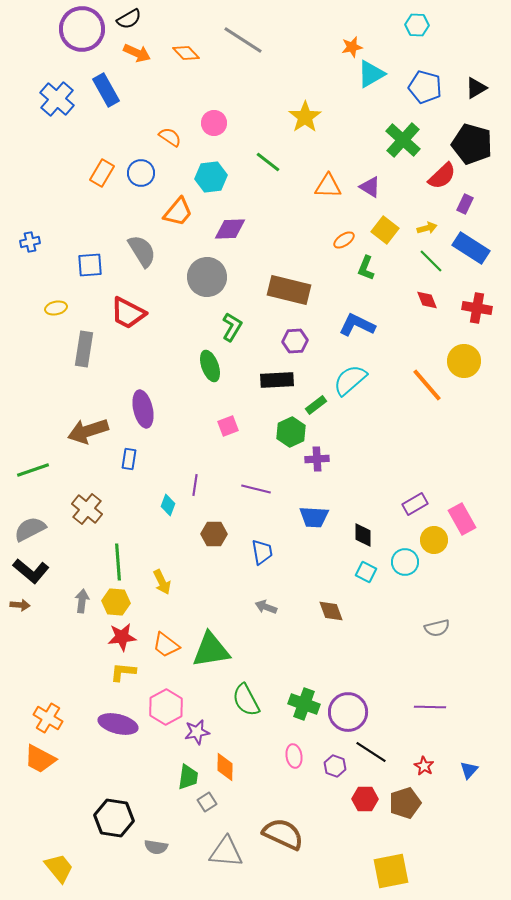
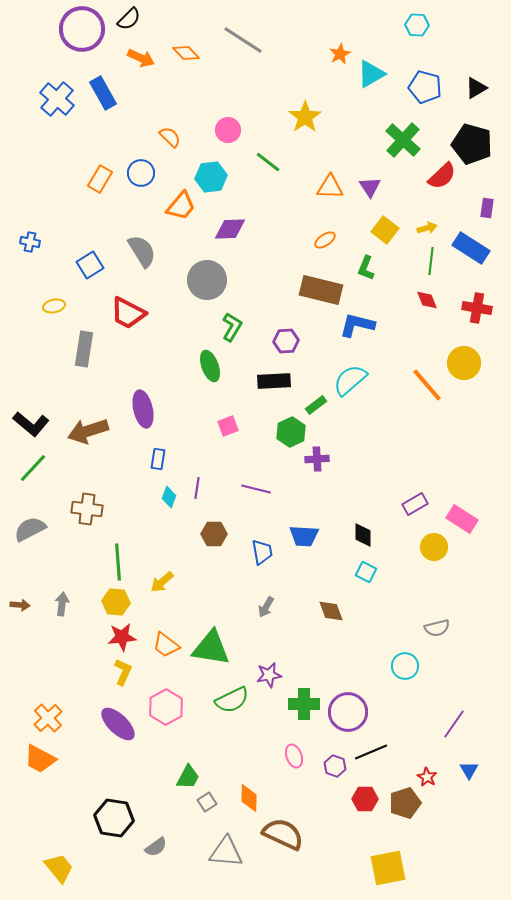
black semicircle at (129, 19): rotated 15 degrees counterclockwise
orange star at (352, 47): moved 12 px left, 7 px down; rotated 15 degrees counterclockwise
orange arrow at (137, 53): moved 4 px right, 5 px down
blue rectangle at (106, 90): moved 3 px left, 3 px down
pink circle at (214, 123): moved 14 px right, 7 px down
orange semicircle at (170, 137): rotated 10 degrees clockwise
orange rectangle at (102, 173): moved 2 px left, 6 px down
orange triangle at (328, 186): moved 2 px right, 1 px down
purple triangle at (370, 187): rotated 25 degrees clockwise
purple rectangle at (465, 204): moved 22 px right, 4 px down; rotated 18 degrees counterclockwise
orange trapezoid at (178, 212): moved 3 px right, 6 px up
orange ellipse at (344, 240): moved 19 px left
blue cross at (30, 242): rotated 24 degrees clockwise
green line at (431, 261): rotated 52 degrees clockwise
blue square at (90, 265): rotated 28 degrees counterclockwise
gray circle at (207, 277): moved 3 px down
brown rectangle at (289, 290): moved 32 px right
yellow ellipse at (56, 308): moved 2 px left, 2 px up
blue L-shape at (357, 325): rotated 12 degrees counterclockwise
purple hexagon at (295, 341): moved 9 px left
yellow circle at (464, 361): moved 2 px down
black rectangle at (277, 380): moved 3 px left, 1 px down
blue rectangle at (129, 459): moved 29 px right
green line at (33, 470): moved 2 px up; rotated 28 degrees counterclockwise
purple line at (195, 485): moved 2 px right, 3 px down
cyan diamond at (168, 505): moved 1 px right, 8 px up
brown cross at (87, 509): rotated 32 degrees counterclockwise
blue trapezoid at (314, 517): moved 10 px left, 19 px down
pink rectangle at (462, 519): rotated 28 degrees counterclockwise
yellow circle at (434, 540): moved 7 px down
cyan circle at (405, 562): moved 104 px down
black L-shape at (31, 571): moved 147 px up
yellow arrow at (162, 582): rotated 75 degrees clockwise
gray arrow at (82, 601): moved 20 px left, 3 px down
gray arrow at (266, 607): rotated 80 degrees counterclockwise
green triangle at (211, 650): moved 2 px up; rotated 18 degrees clockwise
yellow L-shape at (123, 672): rotated 108 degrees clockwise
green semicircle at (246, 700): moved 14 px left; rotated 88 degrees counterclockwise
green cross at (304, 704): rotated 20 degrees counterclockwise
purple line at (430, 707): moved 24 px right, 17 px down; rotated 56 degrees counterclockwise
orange cross at (48, 718): rotated 16 degrees clockwise
purple ellipse at (118, 724): rotated 30 degrees clockwise
purple star at (197, 732): moved 72 px right, 57 px up
black line at (371, 752): rotated 56 degrees counterclockwise
pink ellipse at (294, 756): rotated 10 degrees counterclockwise
red star at (424, 766): moved 3 px right, 11 px down
orange diamond at (225, 767): moved 24 px right, 31 px down
blue triangle at (469, 770): rotated 12 degrees counterclockwise
green trapezoid at (188, 777): rotated 20 degrees clockwise
gray semicircle at (156, 847): rotated 45 degrees counterclockwise
yellow square at (391, 871): moved 3 px left, 3 px up
